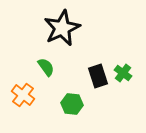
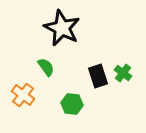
black star: rotated 21 degrees counterclockwise
